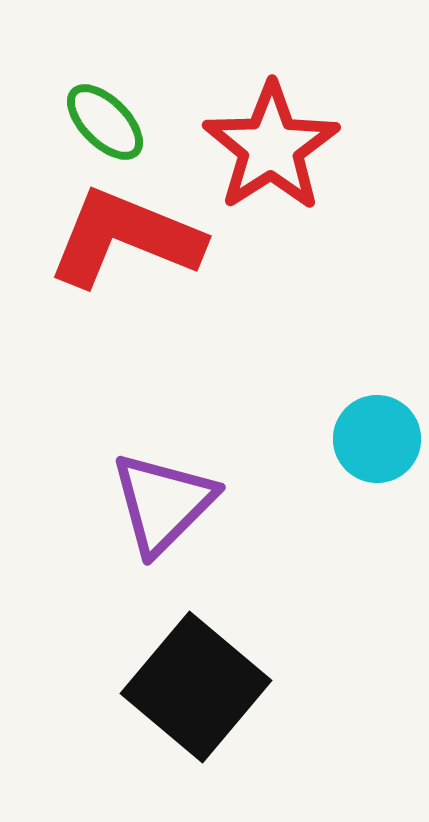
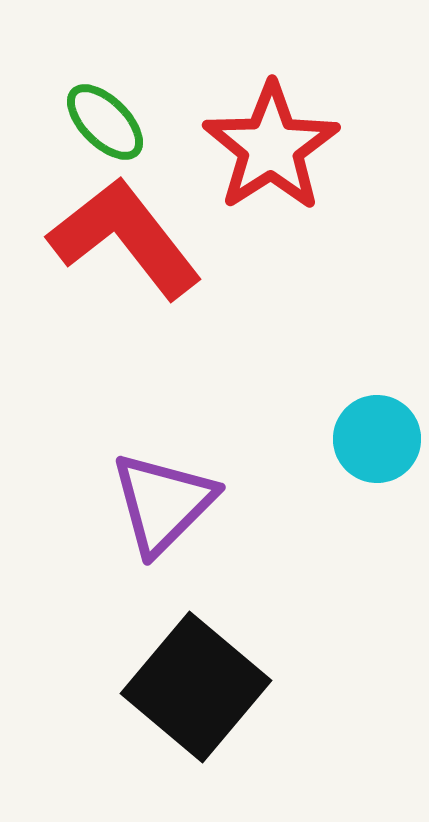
red L-shape: rotated 30 degrees clockwise
